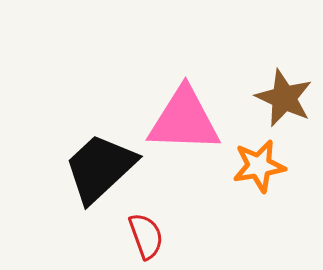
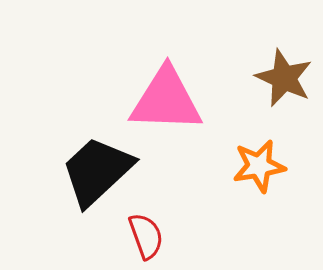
brown star: moved 20 px up
pink triangle: moved 18 px left, 20 px up
black trapezoid: moved 3 px left, 3 px down
